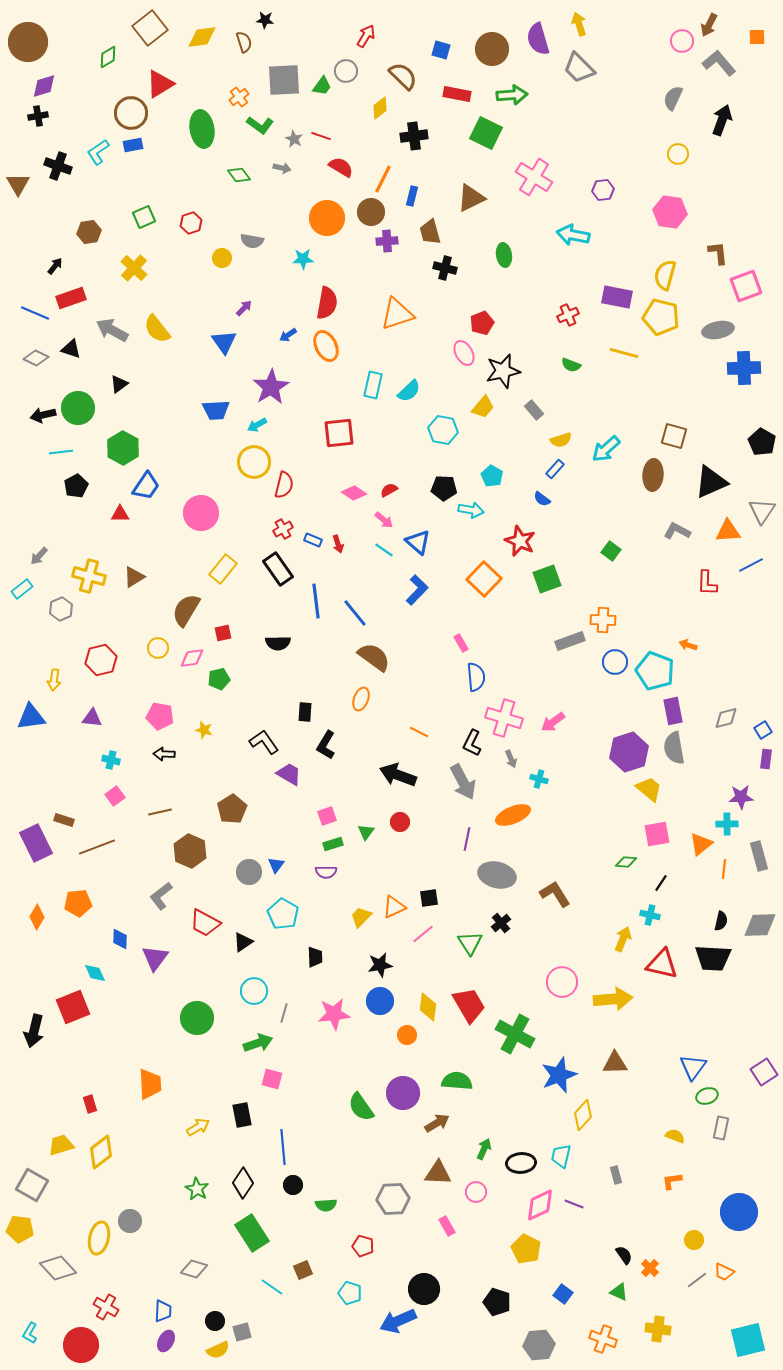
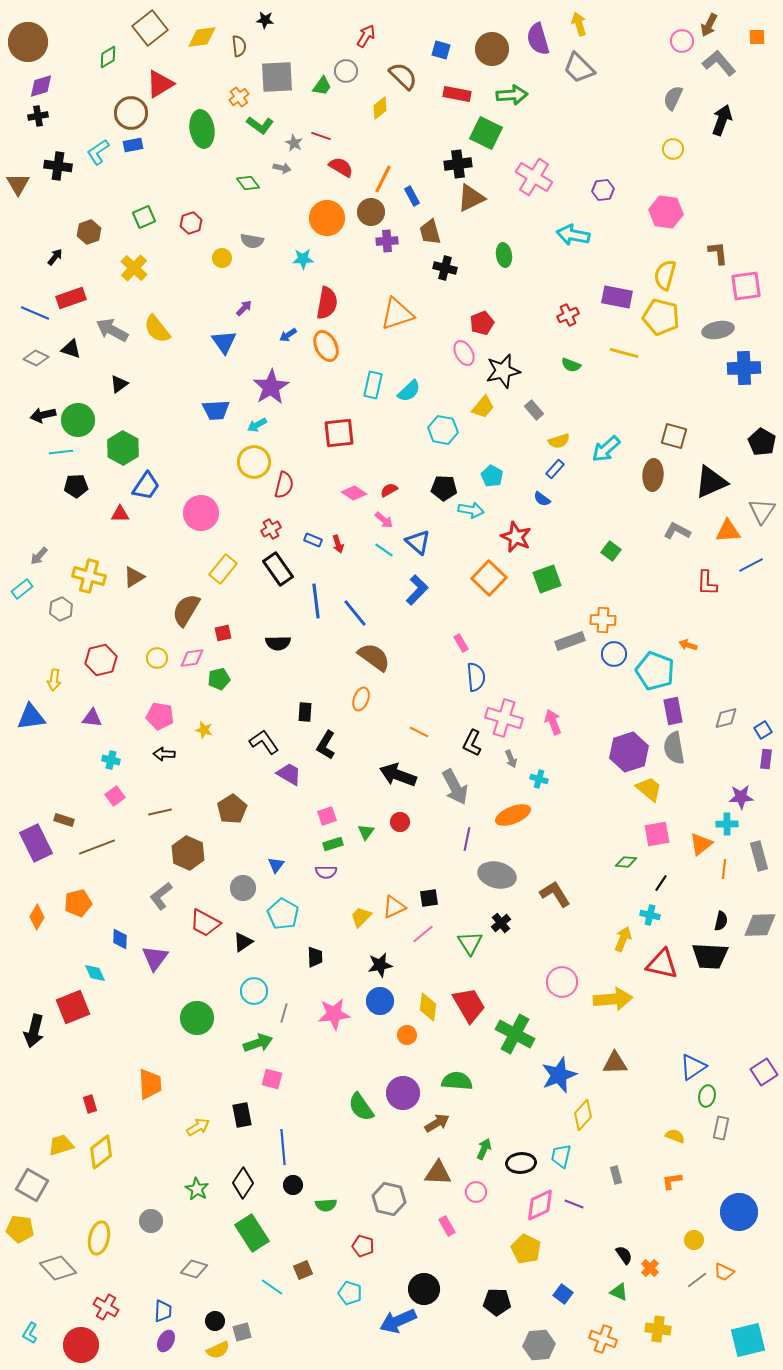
brown semicircle at (244, 42): moved 5 px left, 4 px down; rotated 10 degrees clockwise
gray square at (284, 80): moved 7 px left, 3 px up
purple diamond at (44, 86): moved 3 px left
black cross at (414, 136): moved 44 px right, 28 px down
gray star at (294, 139): moved 4 px down
yellow circle at (678, 154): moved 5 px left, 5 px up
black cross at (58, 166): rotated 12 degrees counterclockwise
green diamond at (239, 175): moved 9 px right, 8 px down
blue rectangle at (412, 196): rotated 42 degrees counterclockwise
pink hexagon at (670, 212): moved 4 px left
brown hexagon at (89, 232): rotated 10 degrees counterclockwise
black arrow at (55, 266): moved 9 px up
pink square at (746, 286): rotated 12 degrees clockwise
green circle at (78, 408): moved 12 px down
yellow semicircle at (561, 440): moved 2 px left, 1 px down
black pentagon at (76, 486): rotated 25 degrees clockwise
red cross at (283, 529): moved 12 px left
red star at (520, 541): moved 4 px left, 4 px up
orange square at (484, 579): moved 5 px right, 1 px up
yellow circle at (158, 648): moved 1 px left, 10 px down
blue circle at (615, 662): moved 1 px left, 8 px up
pink arrow at (553, 722): rotated 105 degrees clockwise
gray arrow at (463, 782): moved 8 px left, 5 px down
brown hexagon at (190, 851): moved 2 px left, 2 px down
gray circle at (249, 872): moved 6 px left, 16 px down
orange pentagon at (78, 903): rotated 8 degrees counterclockwise
black trapezoid at (713, 958): moved 3 px left, 2 px up
blue triangle at (693, 1067): rotated 20 degrees clockwise
green ellipse at (707, 1096): rotated 60 degrees counterclockwise
gray hexagon at (393, 1199): moved 4 px left; rotated 16 degrees clockwise
gray circle at (130, 1221): moved 21 px right
black pentagon at (497, 1302): rotated 16 degrees counterclockwise
